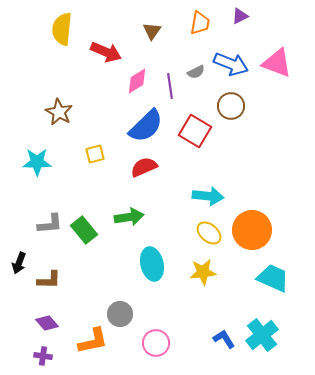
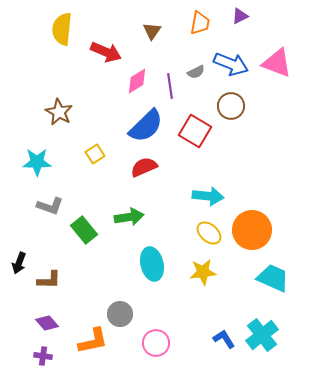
yellow square: rotated 18 degrees counterclockwise
gray L-shape: moved 18 px up; rotated 24 degrees clockwise
